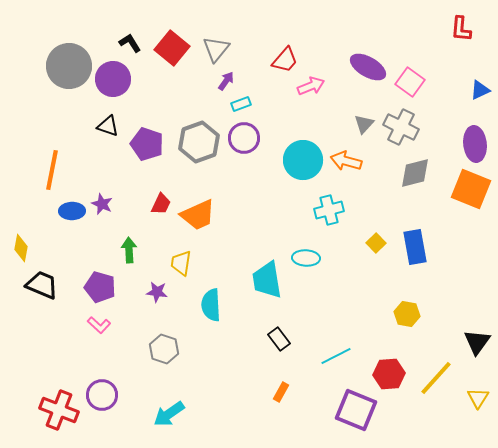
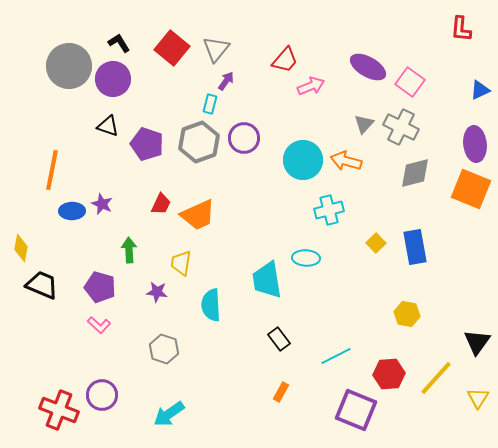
black L-shape at (130, 43): moved 11 px left
cyan rectangle at (241, 104): moved 31 px left; rotated 54 degrees counterclockwise
